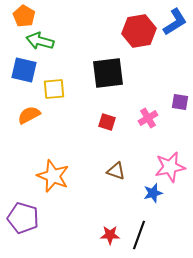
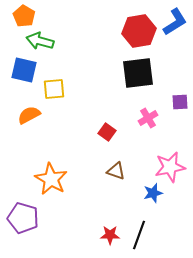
black square: moved 30 px right
purple square: rotated 12 degrees counterclockwise
red square: moved 10 px down; rotated 18 degrees clockwise
orange star: moved 2 px left, 3 px down; rotated 8 degrees clockwise
